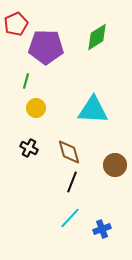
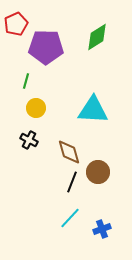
black cross: moved 8 px up
brown circle: moved 17 px left, 7 px down
